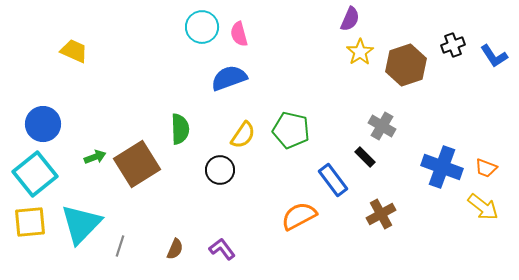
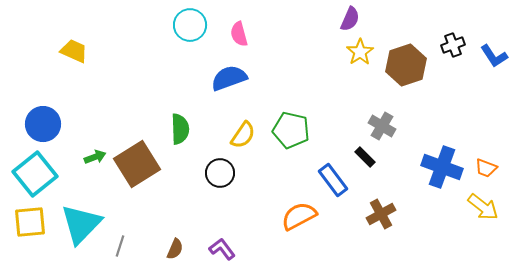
cyan circle: moved 12 px left, 2 px up
black circle: moved 3 px down
